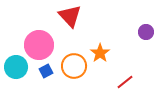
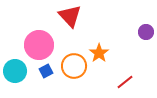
orange star: moved 1 px left
cyan circle: moved 1 px left, 4 px down
